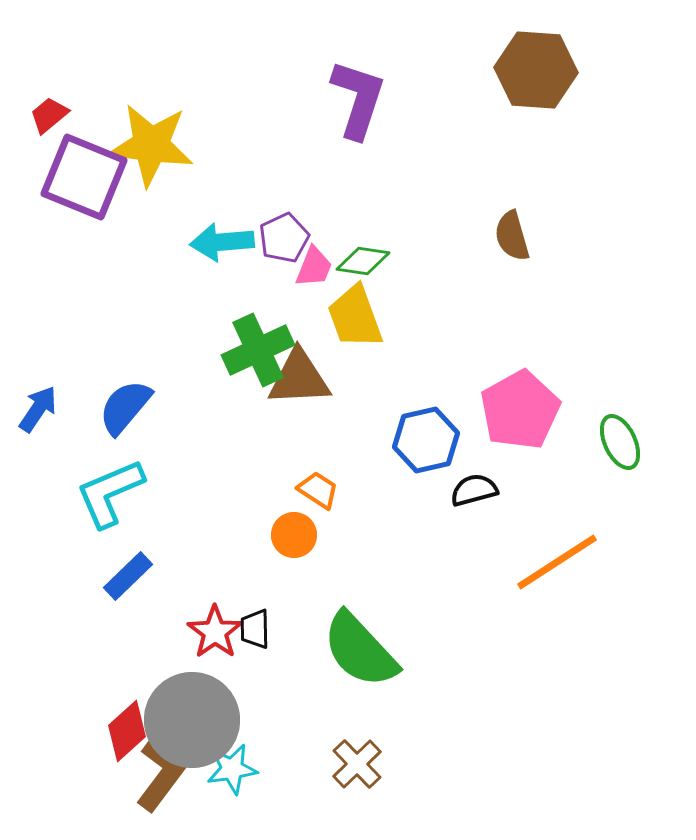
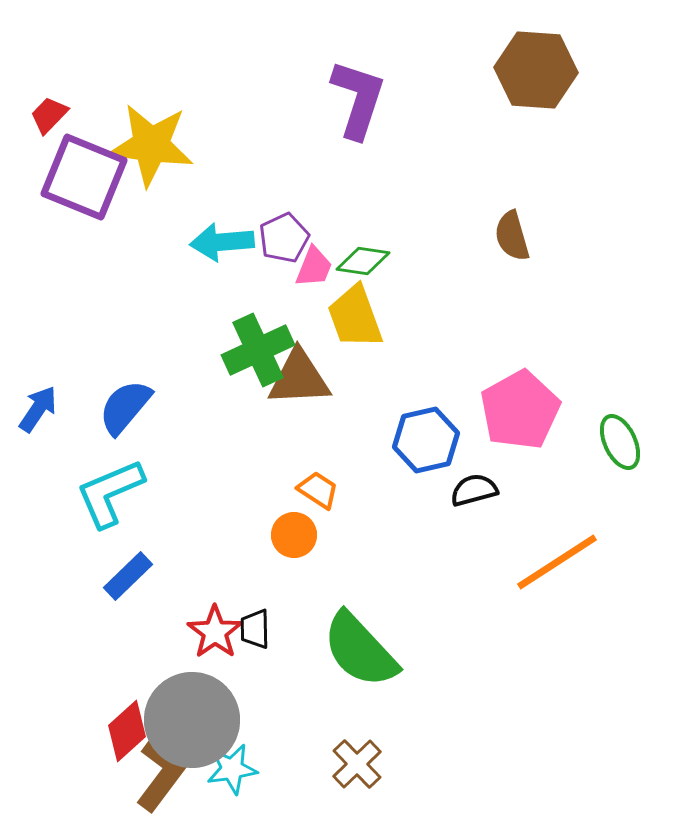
red trapezoid: rotated 6 degrees counterclockwise
